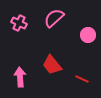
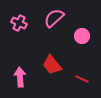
pink circle: moved 6 px left, 1 px down
